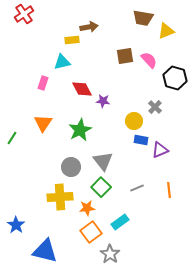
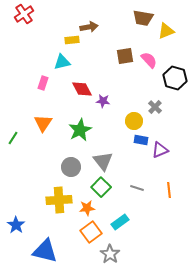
green line: moved 1 px right
gray line: rotated 40 degrees clockwise
yellow cross: moved 1 px left, 3 px down
